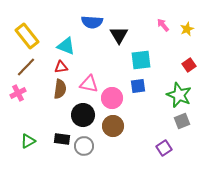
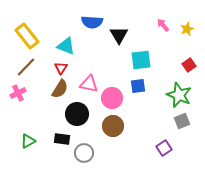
red triangle: moved 1 px down; rotated 48 degrees counterclockwise
brown semicircle: rotated 24 degrees clockwise
black circle: moved 6 px left, 1 px up
gray circle: moved 7 px down
